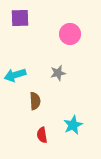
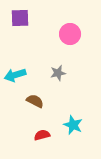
brown semicircle: rotated 60 degrees counterclockwise
cyan star: rotated 24 degrees counterclockwise
red semicircle: rotated 84 degrees clockwise
